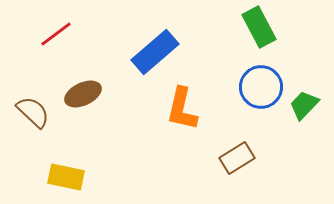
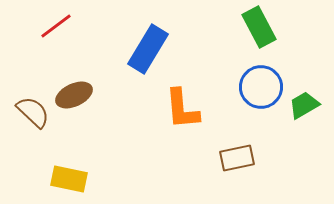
red line: moved 8 px up
blue rectangle: moved 7 px left, 3 px up; rotated 18 degrees counterclockwise
brown ellipse: moved 9 px left, 1 px down
green trapezoid: rotated 16 degrees clockwise
orange L-shape: rotated 18 degrees counterclockwise
brown rectangle: rotated 20 degrees clockwise
yellow rectangle: moved 3 px right, 2 px down
